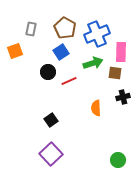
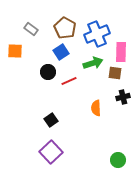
gray rectangle: rotated 64 degrees counterclockwise
orange square: rotated 21 degrees clockwise
purple square: moved 2 px up
